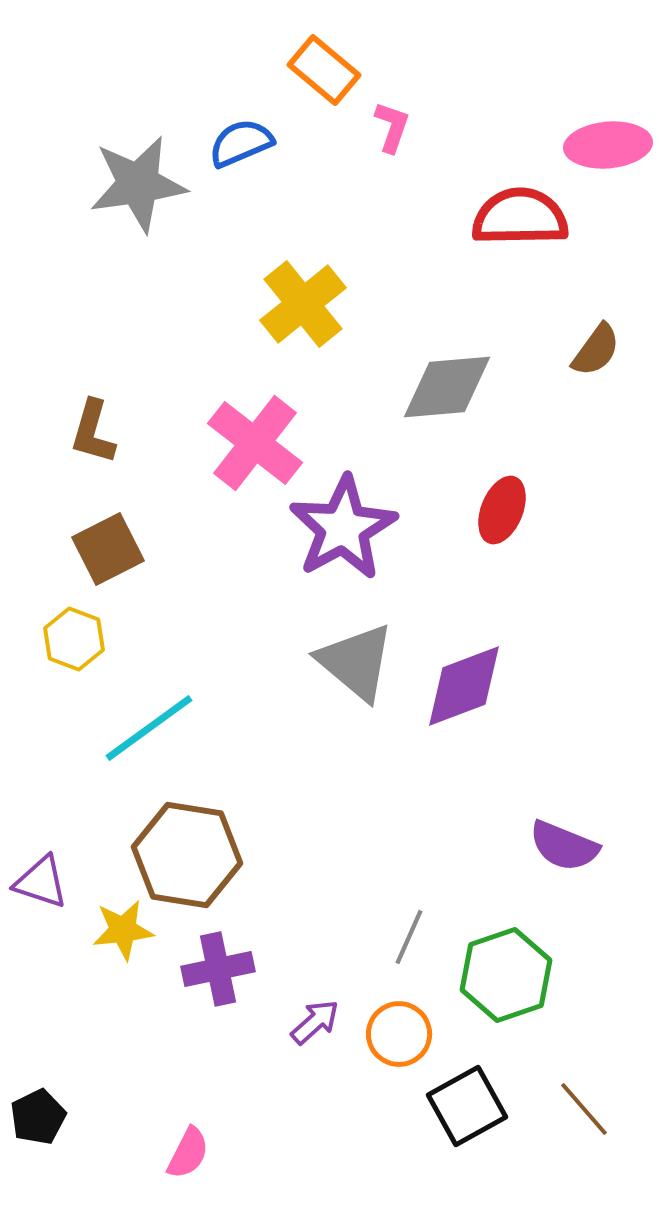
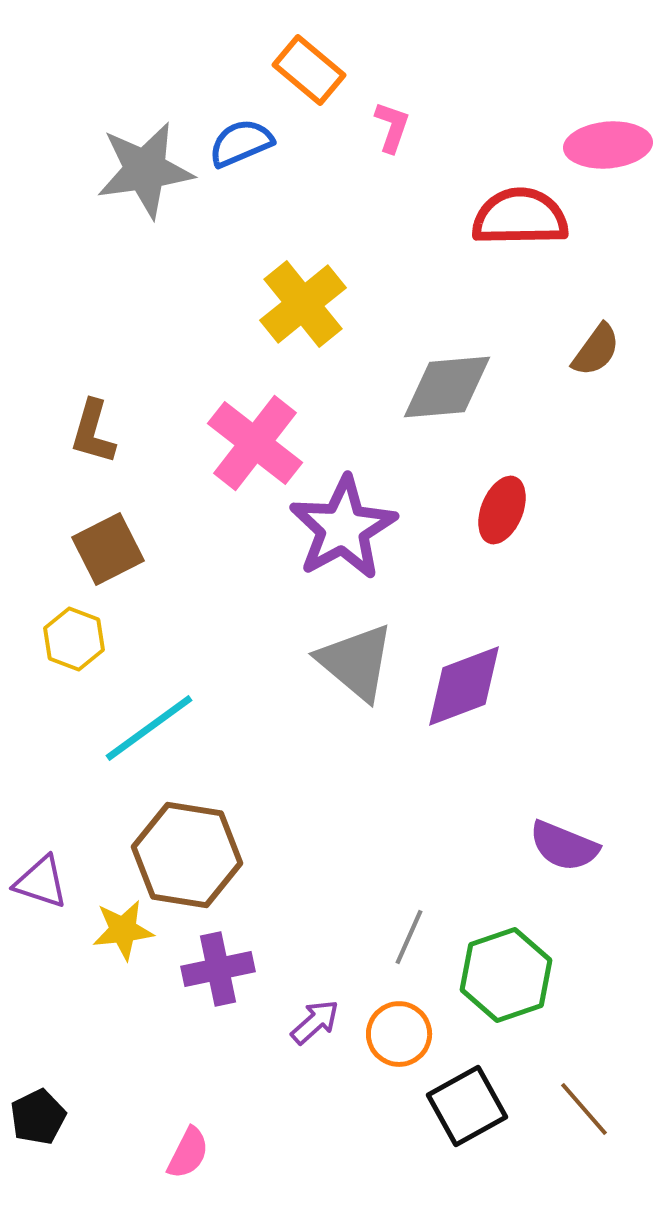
orange rectangle: moved 15 px left
gray star: moved 7 px right, 14 px up
